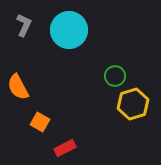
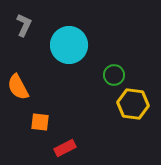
cyan circle: moved 15 px down
green circle: moved 1 px left, 1 px up
yellow hexagon: rotated 24 degrees clockwise
orange square: rotated 24 degrees counterclockwise
